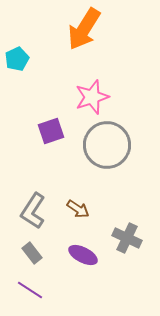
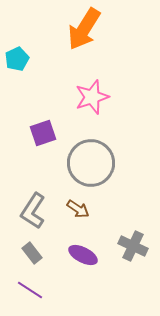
purple square: moved 8 px left, 2 px down
gray circle: moved 16 px left, 18 px down
gray cross: moved 6 px right, 8 px down
